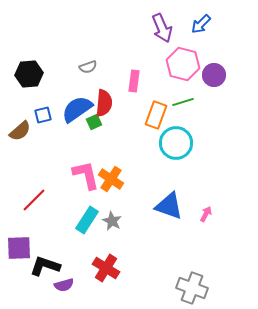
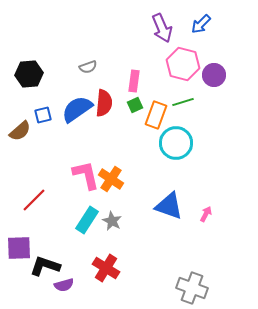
green square: moved 41 px right, 17 px up
